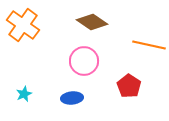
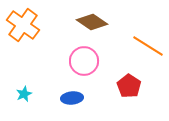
orange line: moved 1 px left, 1 px down; rotated 20 degrees clockwise
